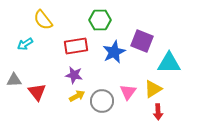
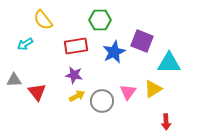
red arrow: moved 8 px right, 10 px down
